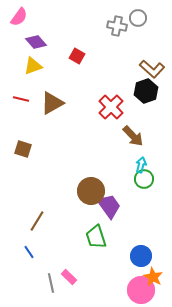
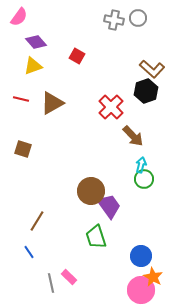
gray cross: moved 3 px left, 6 px up
